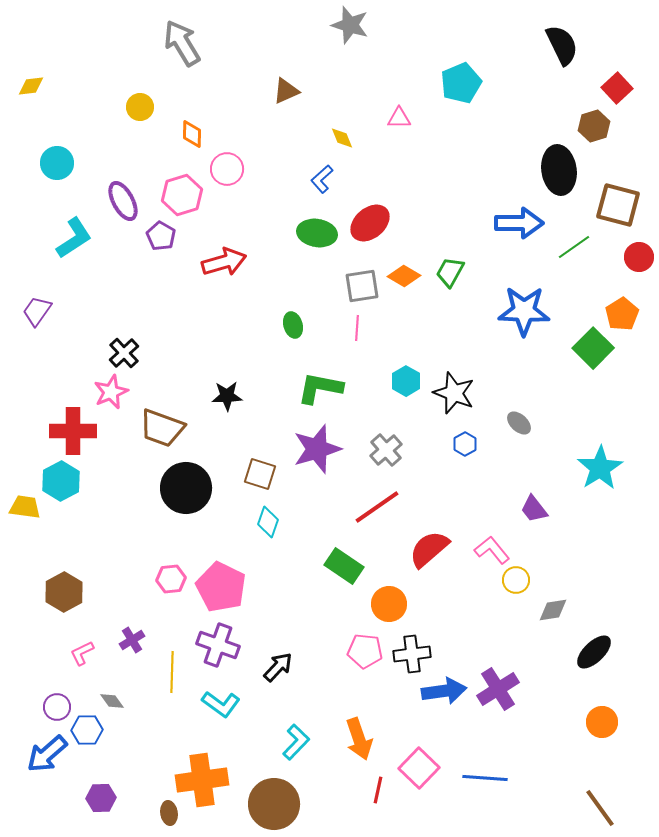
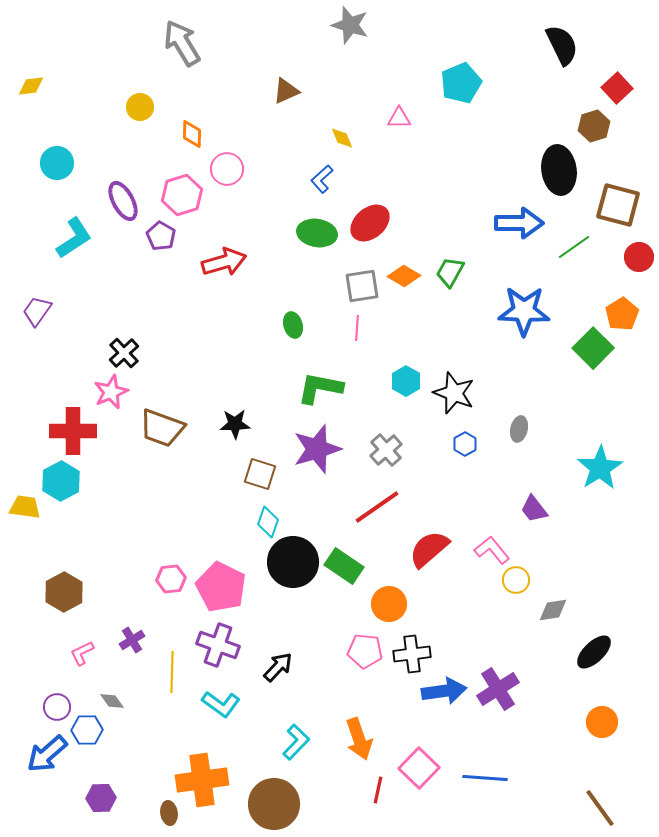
black star at (227, 396): moved 8 px right, 28 px down
gray ellipse at (519, 423): moved 6 px down; rotated 60 degrees clockwise
black circle at (186, 488): moved 107 px right, 74 px down
